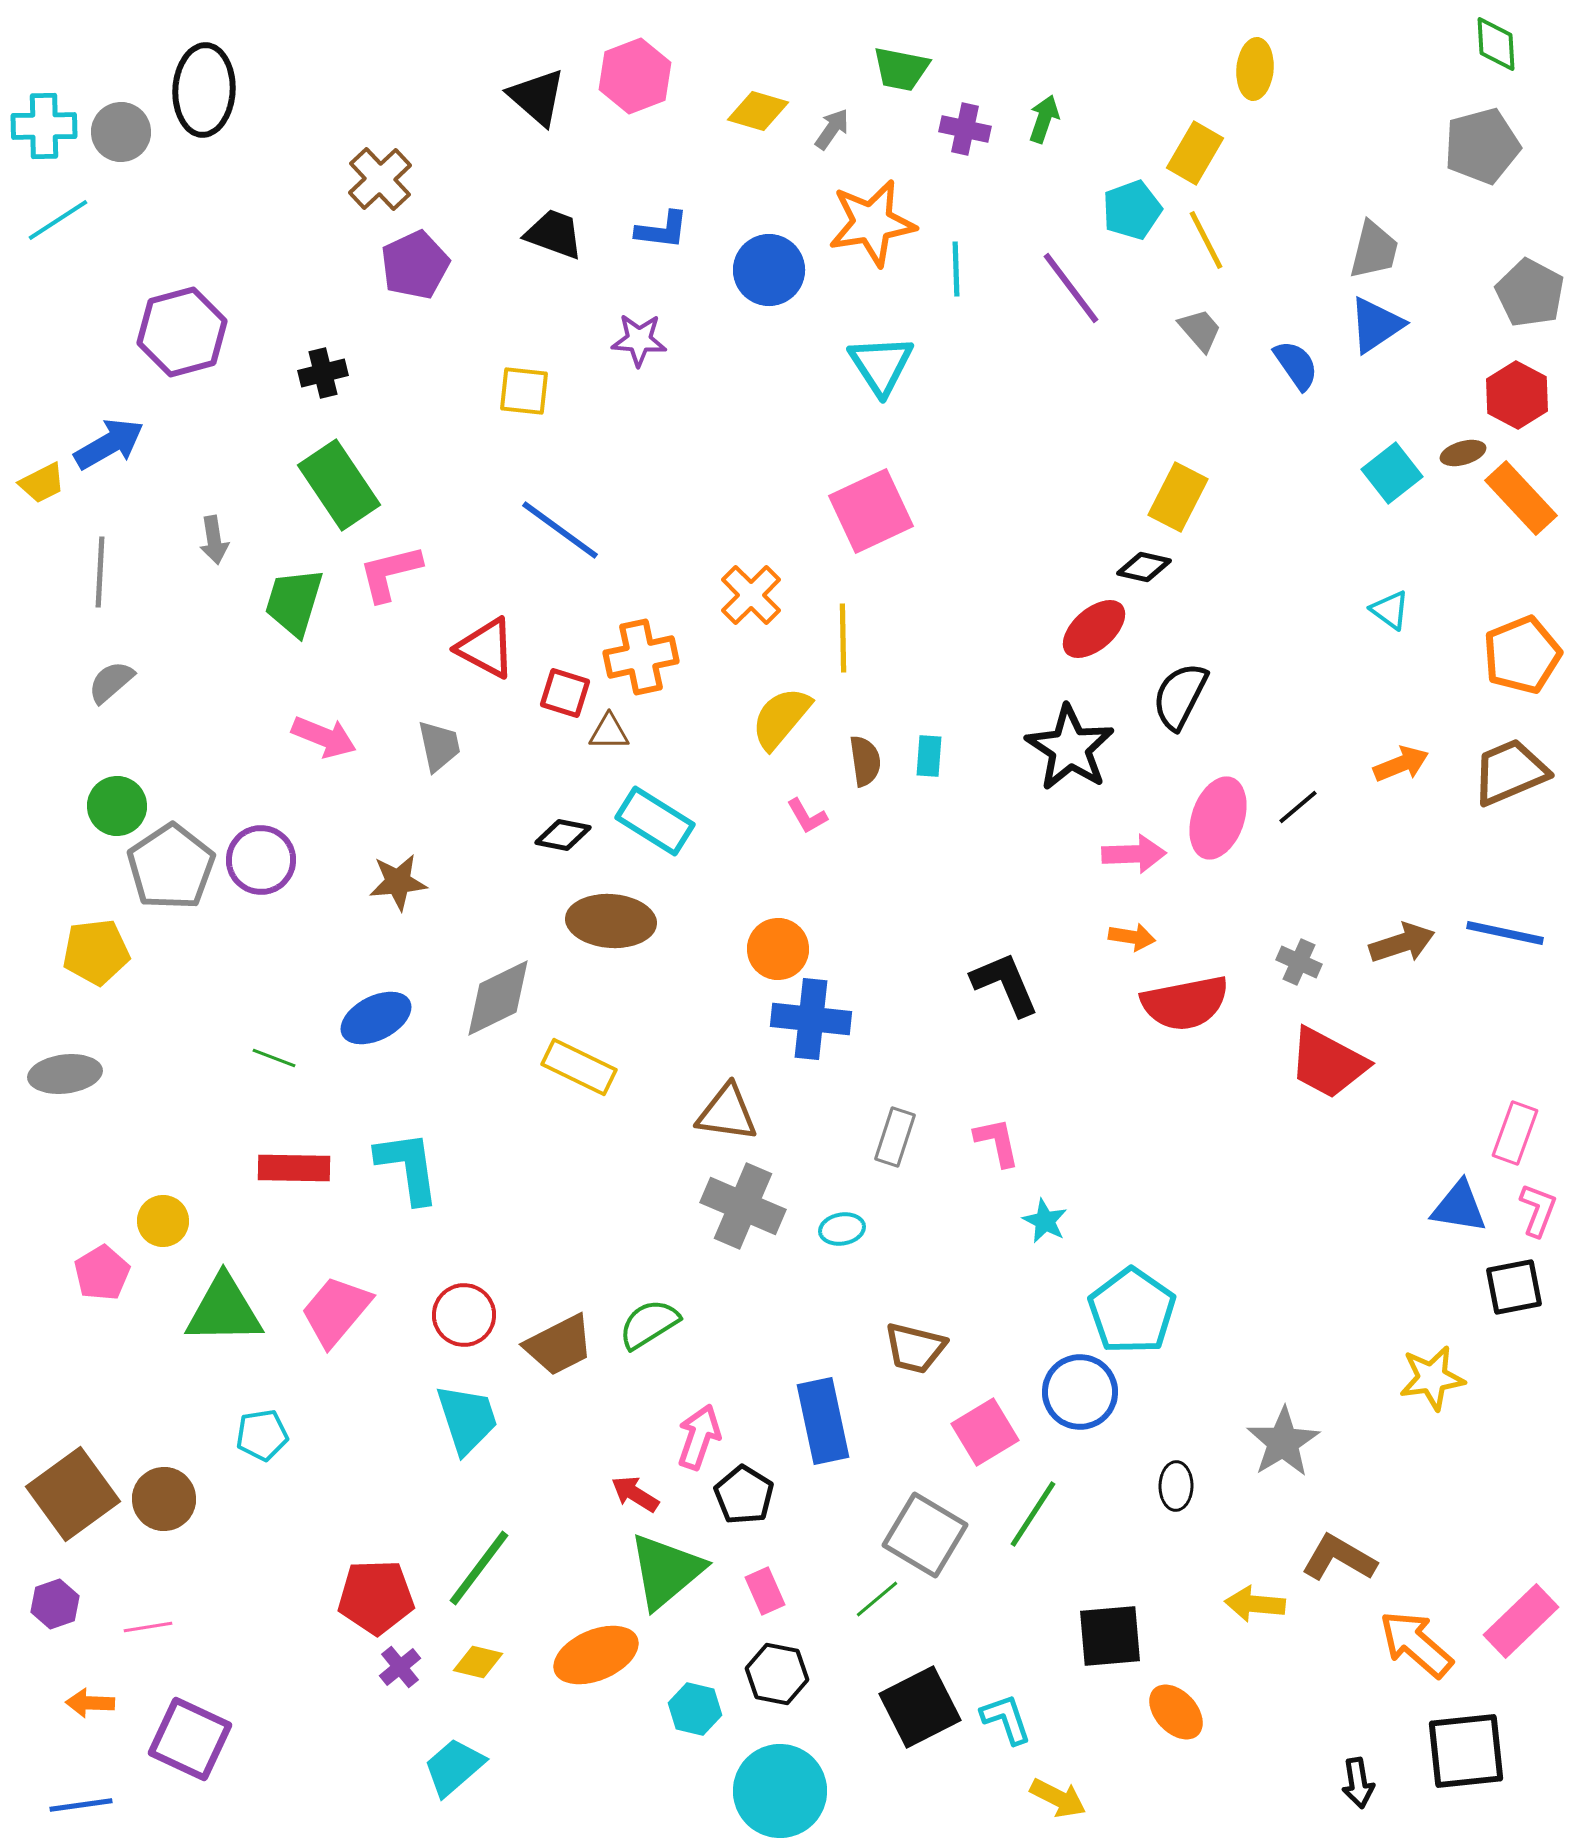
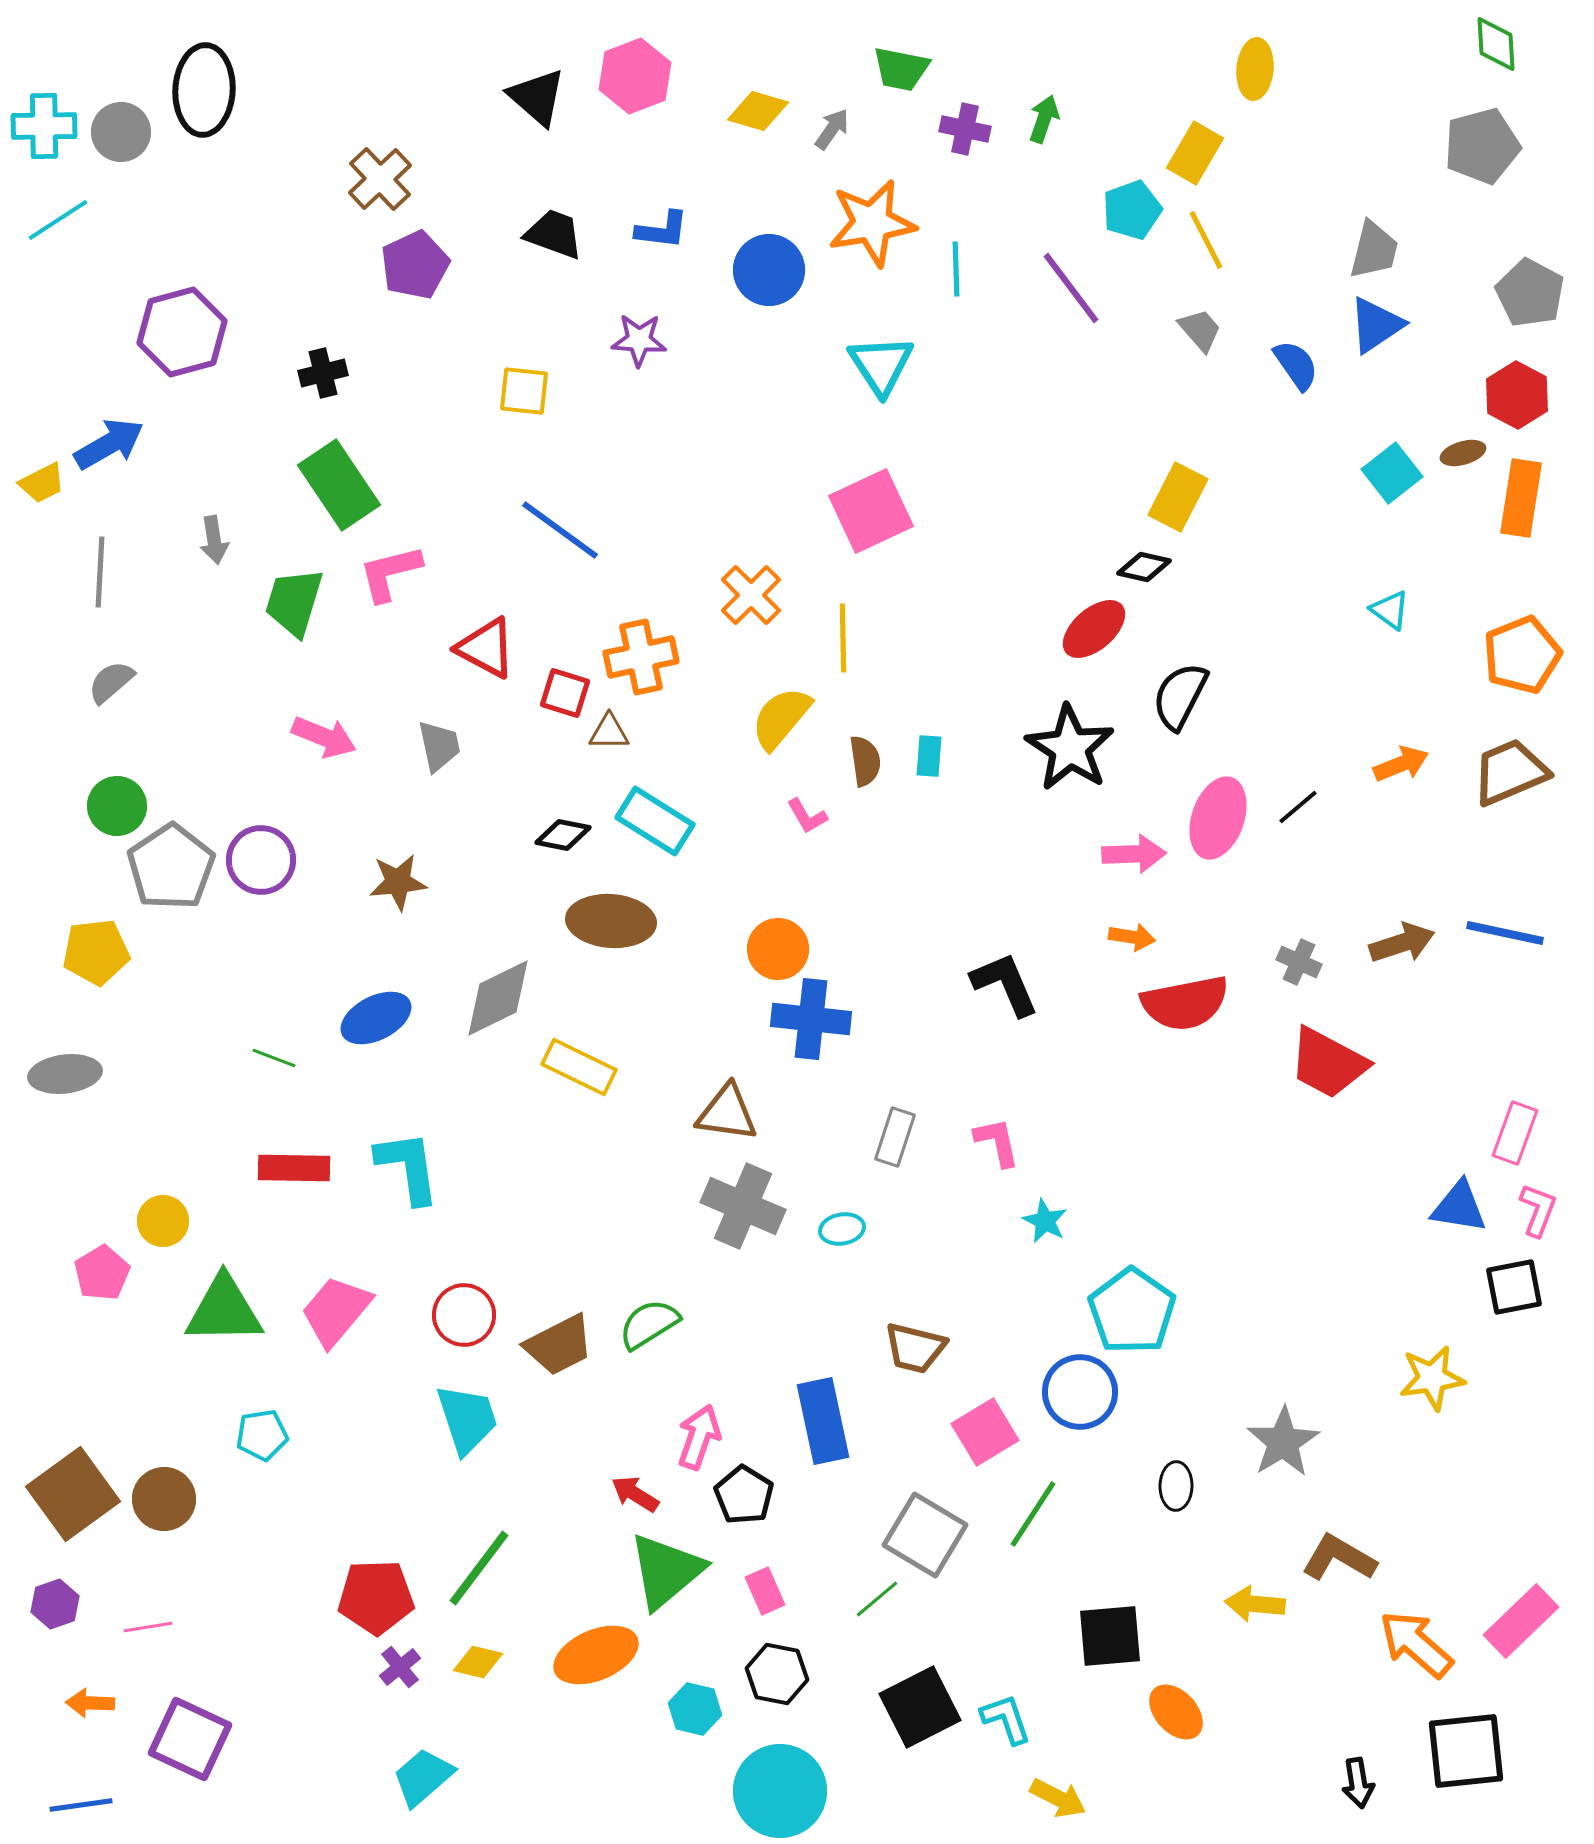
orange rectangle at (1521, 498): rotated 52 degrees clockwise
cyan trapezoid at (454, 1767): moved 31 px left, 10 px down
